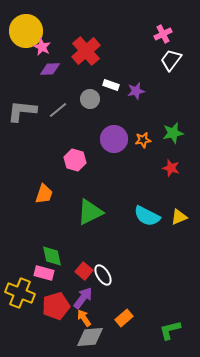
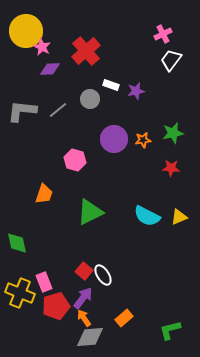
red star: rotated 12 degrees counterclockwise
green diamond: moved 35 px left, 13 px up
pink rectangle: moved 9 px down; rotated 54 degrees clockwise
